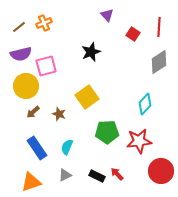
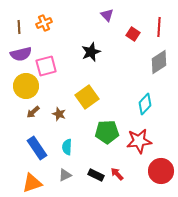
brown line: rotated 56 degrees counterclockwise
cyan semicircle: rotated 21 degrees counterclockwise
black rectangle: moved 1 px left, 1 px up
orange triangle: moved 1 px right, 1 px down
